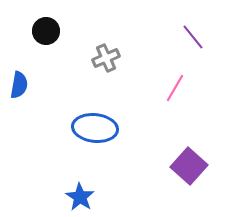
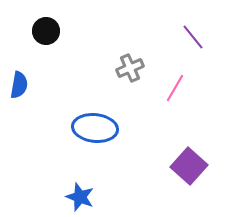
gray cross: moved 24 px right, 10 px down
blue star: rotated 12 degrees counterclockwise
